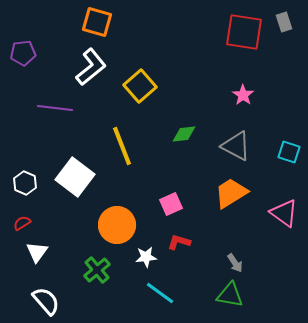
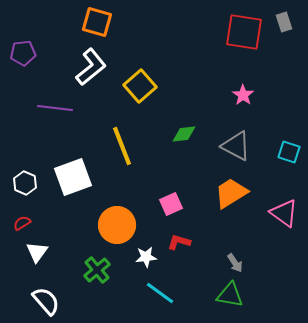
white square: moved 2 px left; rotated 33 degrees clockwise
